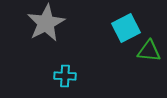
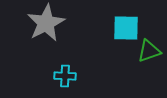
cyan square: rotated 28 degrees clockwise
green triangle: rotated 25 degrees counterclockwise
